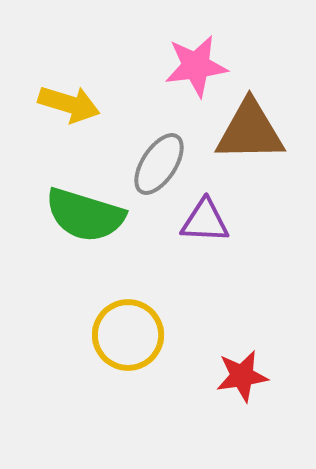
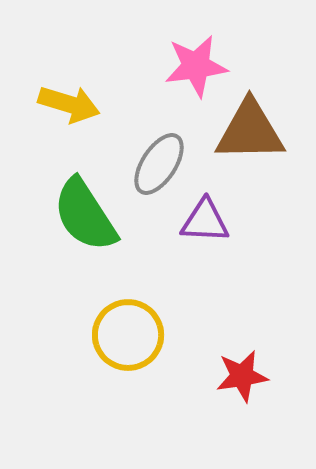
green semicircle: rotated 40 degrees clockwise
